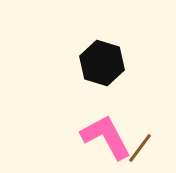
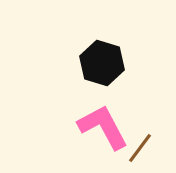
pink L-shape: moved 3 px left, 10 px up
